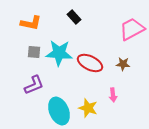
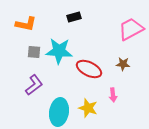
black rectangle: rotated 64 degrees counterclockwise
orange L-shape: moved 5 px left, 1 px down
pink trapezoid: moved 1 px left
cyan star: moved 2 px up
red ellipse: moved 1 px left, 6 px down
purple L-shape: rotated 15 degrees counterclockwise
cyan ellipse: moved 1 px down; rotated 32 degrees clockwise
